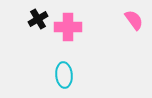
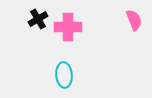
pink semicircle: rotated 15 degrees clockwise
